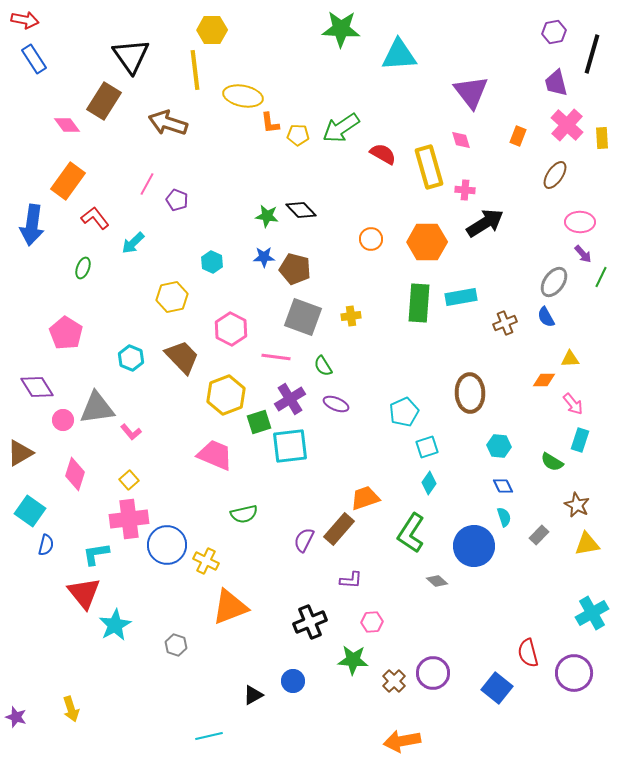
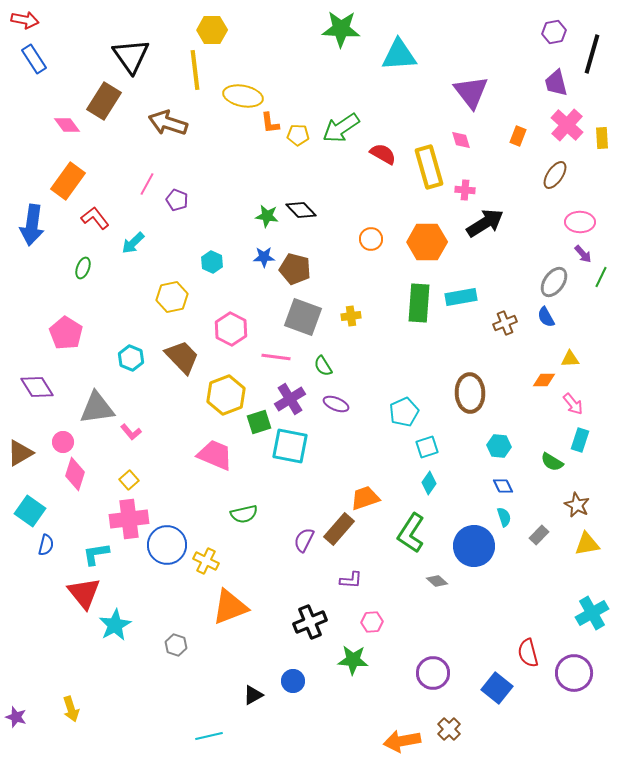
pink circle at (63, 420): moved 22 px down
cyan square at (290, 446): rotated 18 degrees clockwise
brown cross at (394, 681): moved 55 px right, 48 px down
